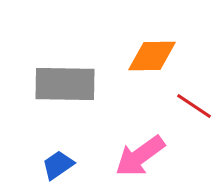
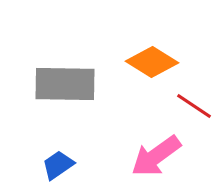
orange diamond: moved 6 px down; rotated 33 degrees clockwise
pink arrow: moved 16 px right
